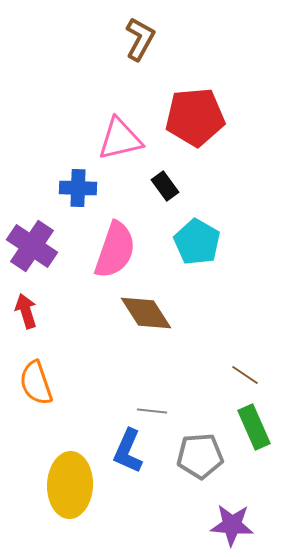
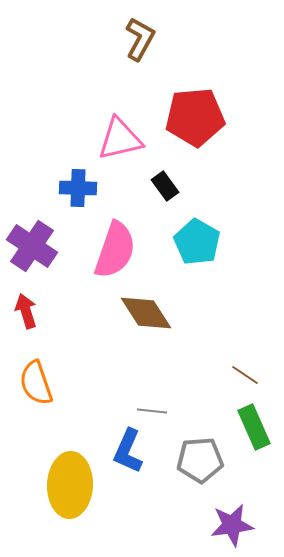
gray pentagon: moved 4 px down
purple star: rotated 12 degrees counterclockwise
